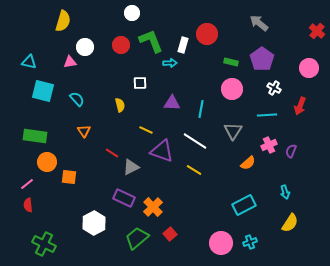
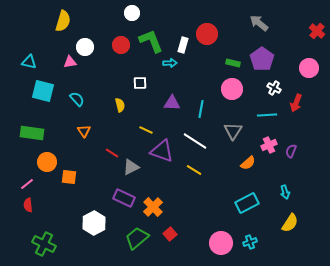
green rectangle at (231, 62): moved 2 px right, 1 px down
red arrow at (300, 106): moved 4 px left, 3 px up
green rectangle at (35, 136): moved 3 px left, 3 px up
cyan rectangle at (244, 205): moved 3 px right, 2 px up
